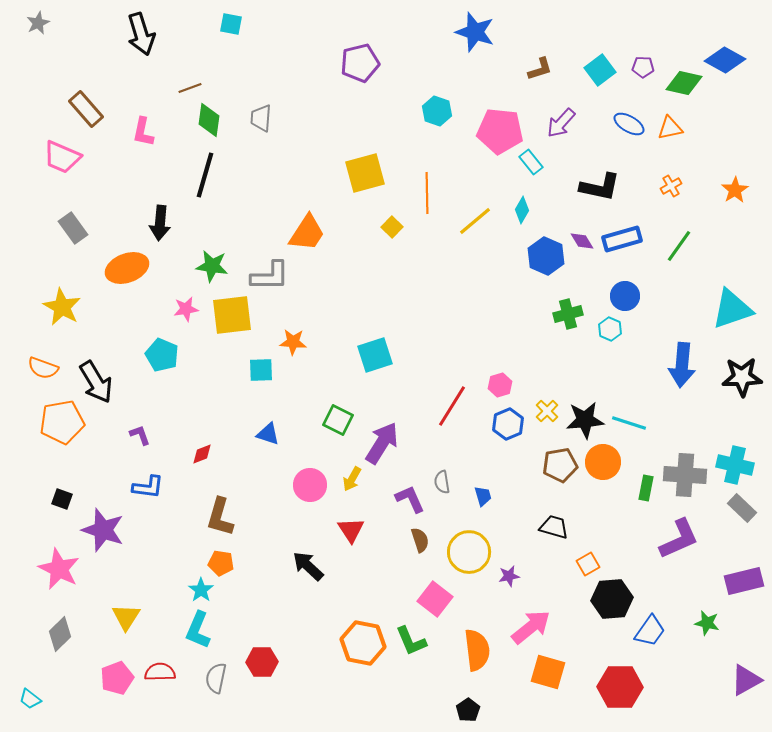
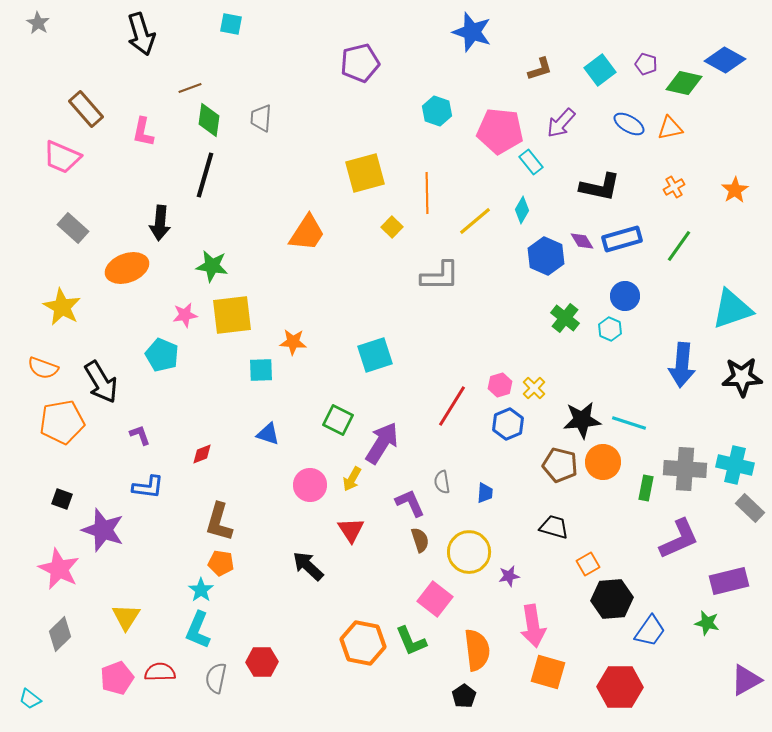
gray star at (38, 23): rotated 15 degrees counterclockwise
blue star at (475, 32): moved 3 px left
purple pentagon at (643, 67): moved 3 px right, 3 px up; rotated 15 degrees clockwise
orange cross at (671, 186): moved 3 px right, 1 px down
gray rectangle at (73, 228): rotated 12 degrees counterclockwise
gray L-shape at (270, 276): moved 170 px right
pink star at (186, 309): moved 1 px left, 6 px down
green cross at (568, 314): moved 3 px left, 4 px down; rotated 36 degrees counterclockwise
black arrow at (96, 382): moved 5 px right
yellow cross at (547, 411): moved 13 px left, 23 px up
black star at (585, 420): moved 3 px left
brown pentagon at (560, 465): rotated 24 degrees clockwise
gray cross at (685, 475): moved 6 px up
blue trapezoid at (483, 496): moved 2 px right, 3 px up; rotated 20 degrees clockwise
purple L-shape at (410, 499): moved 4 px down
gray rectangle at (742, 508): moved 8 px right
brown L-shape at (220, 517): moved 1 px left, 5 px down
purple rectangle at (744, 581): moved 15 px left
pink arrow at (531, 627): moved 2 px right, 1 px up; rotated 120 degrees clockwise
black pentagon at (468, 710): moved 4 px left, 14 px up
